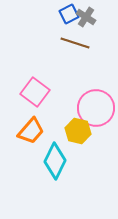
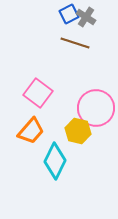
pink square: moved 3 px right, 1 px down
